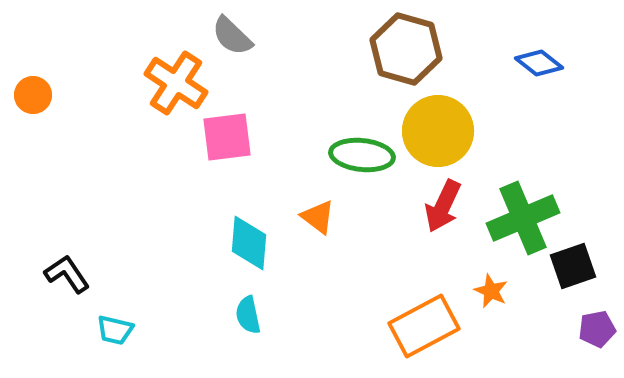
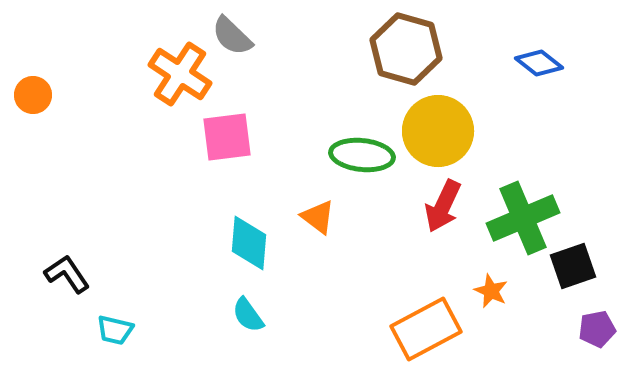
orange cross: moved 4 px right, 9 px up
cyan semicircle: rotated 24 degrees counterclockwise
orange rectangle: moved 2 px right, 3 px down
